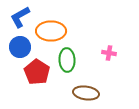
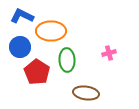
blue L-shape: moved 2 px right, 1 px up; rotated 55 degrees clockwise
pink cross: rotated 24 degrees counterclockwise
